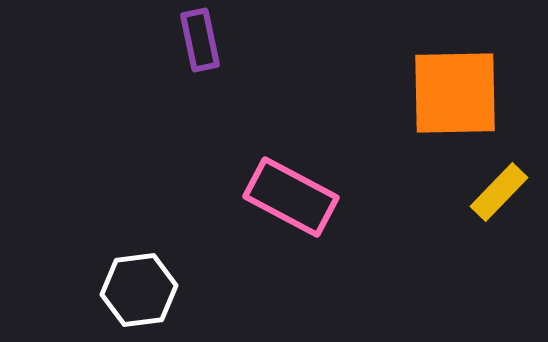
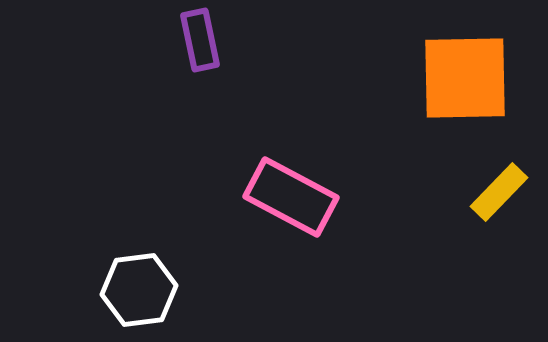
orange square: moved 10 px right, 15 px up
